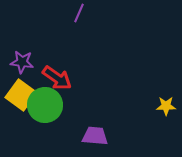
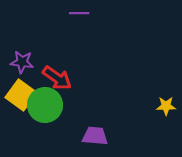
purple line: rotated 66 degrees clockwise
